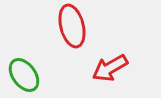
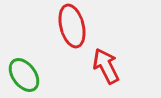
red arrow: moved 4 px left, 2 px up; rotated 93 degrees clockwise
